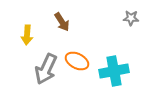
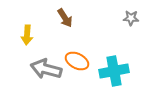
brown arrow: moved 3 px right, 4 px up
gray arrow: rotated 80 degrees clockwise
